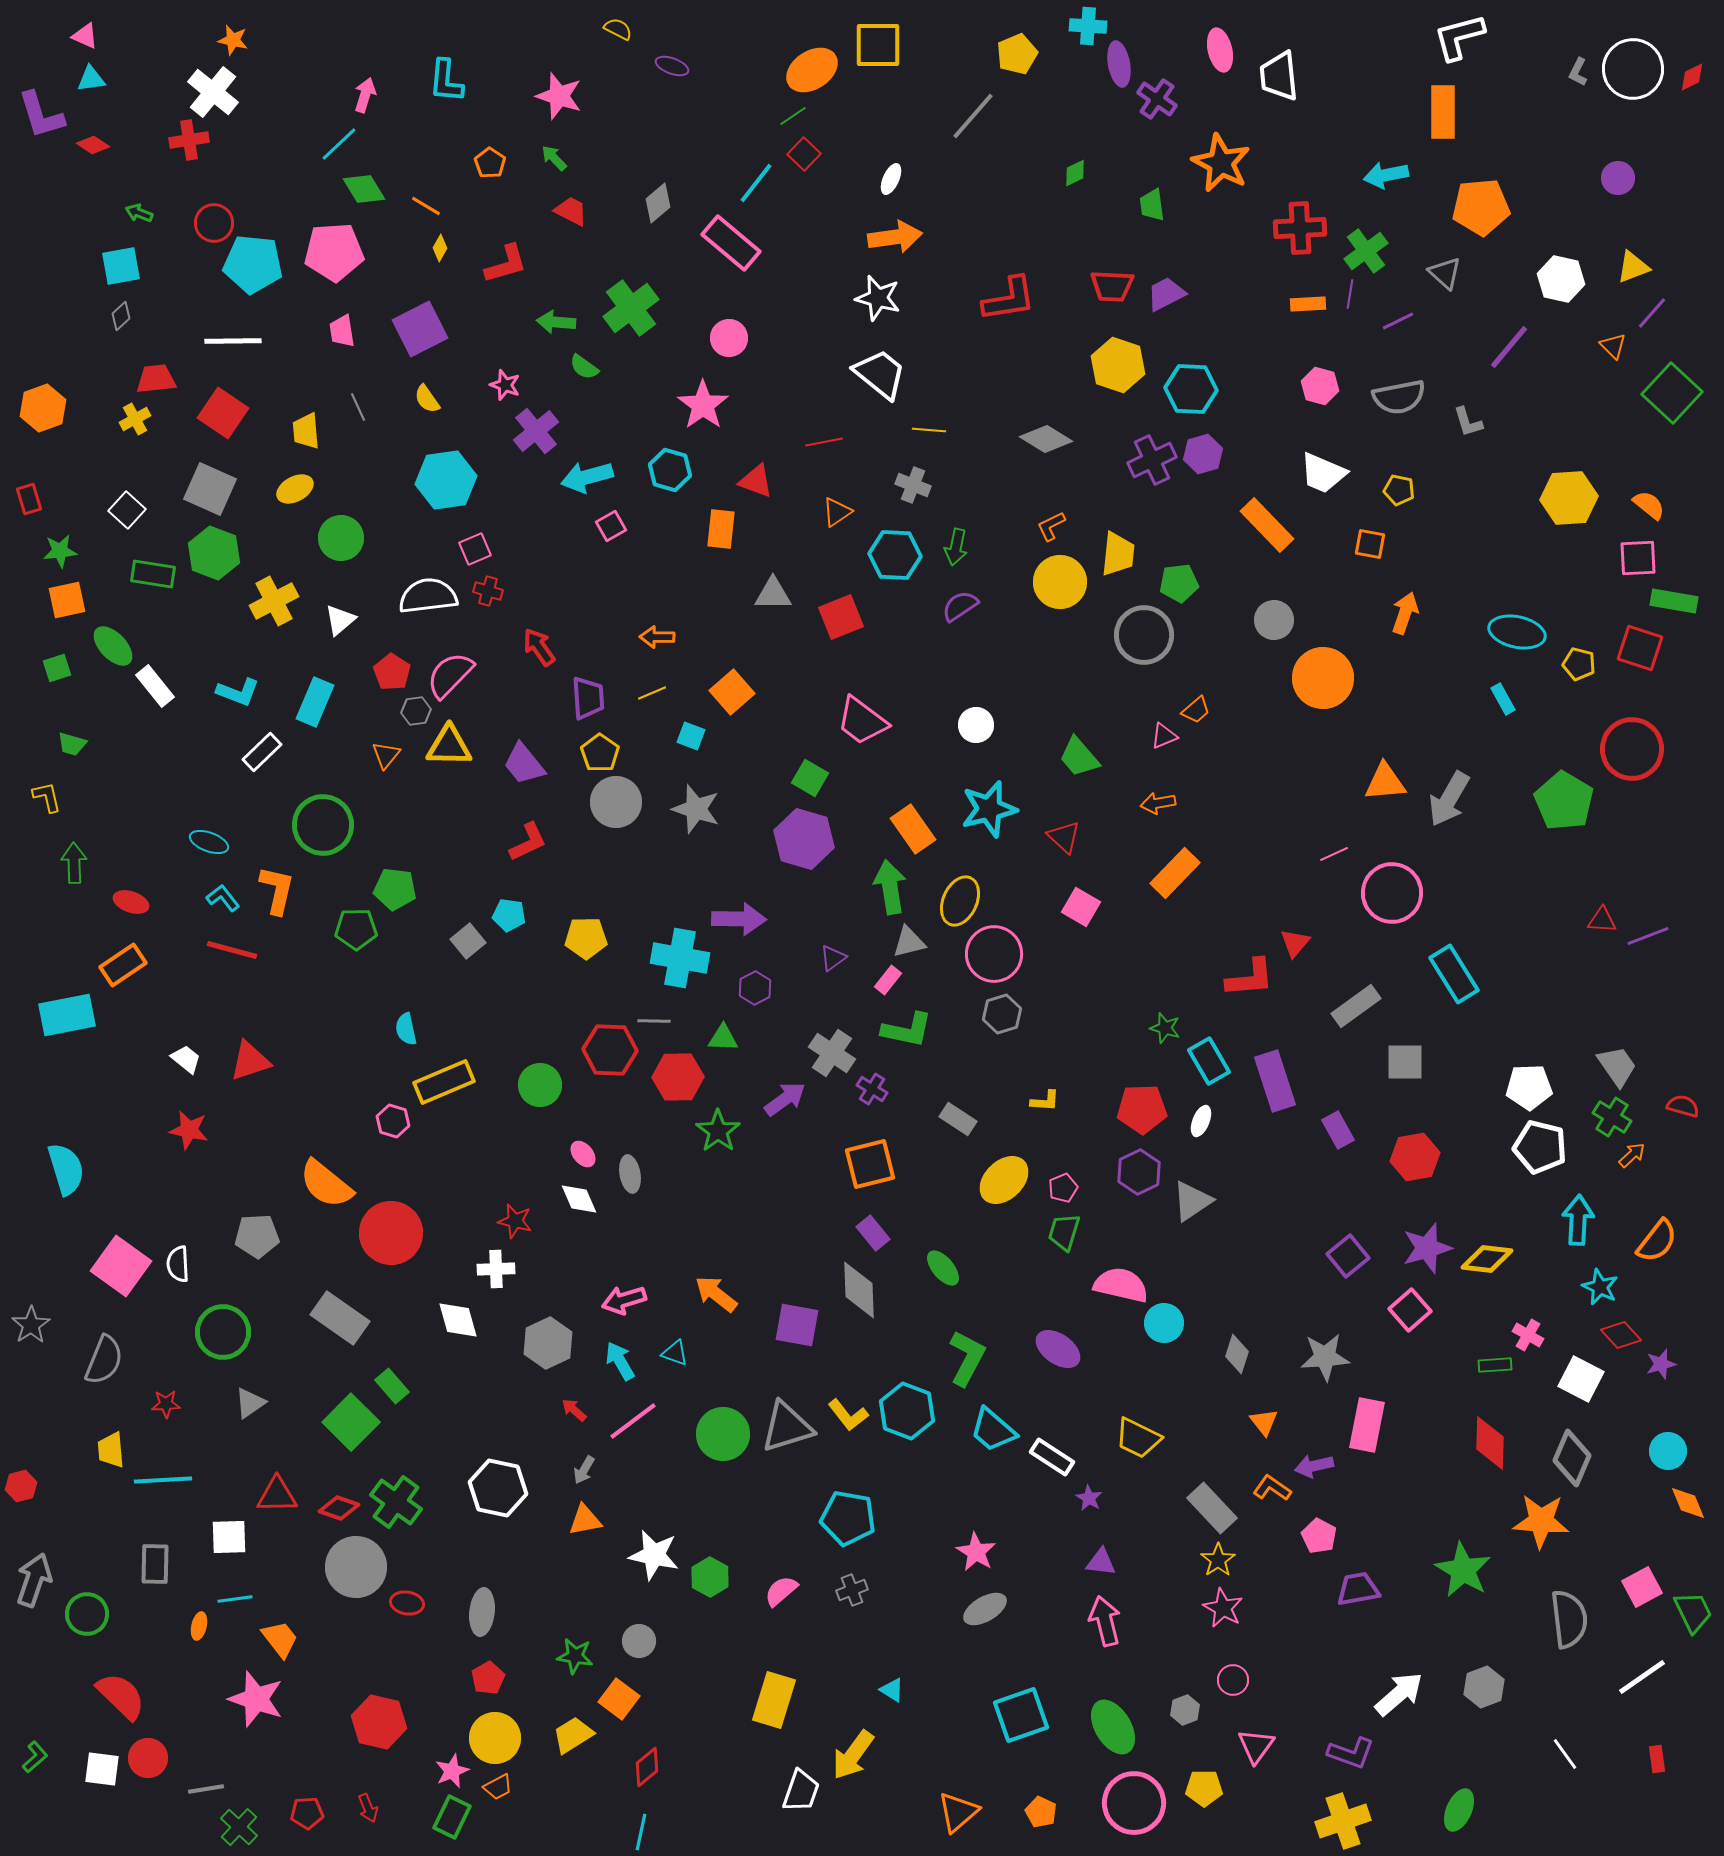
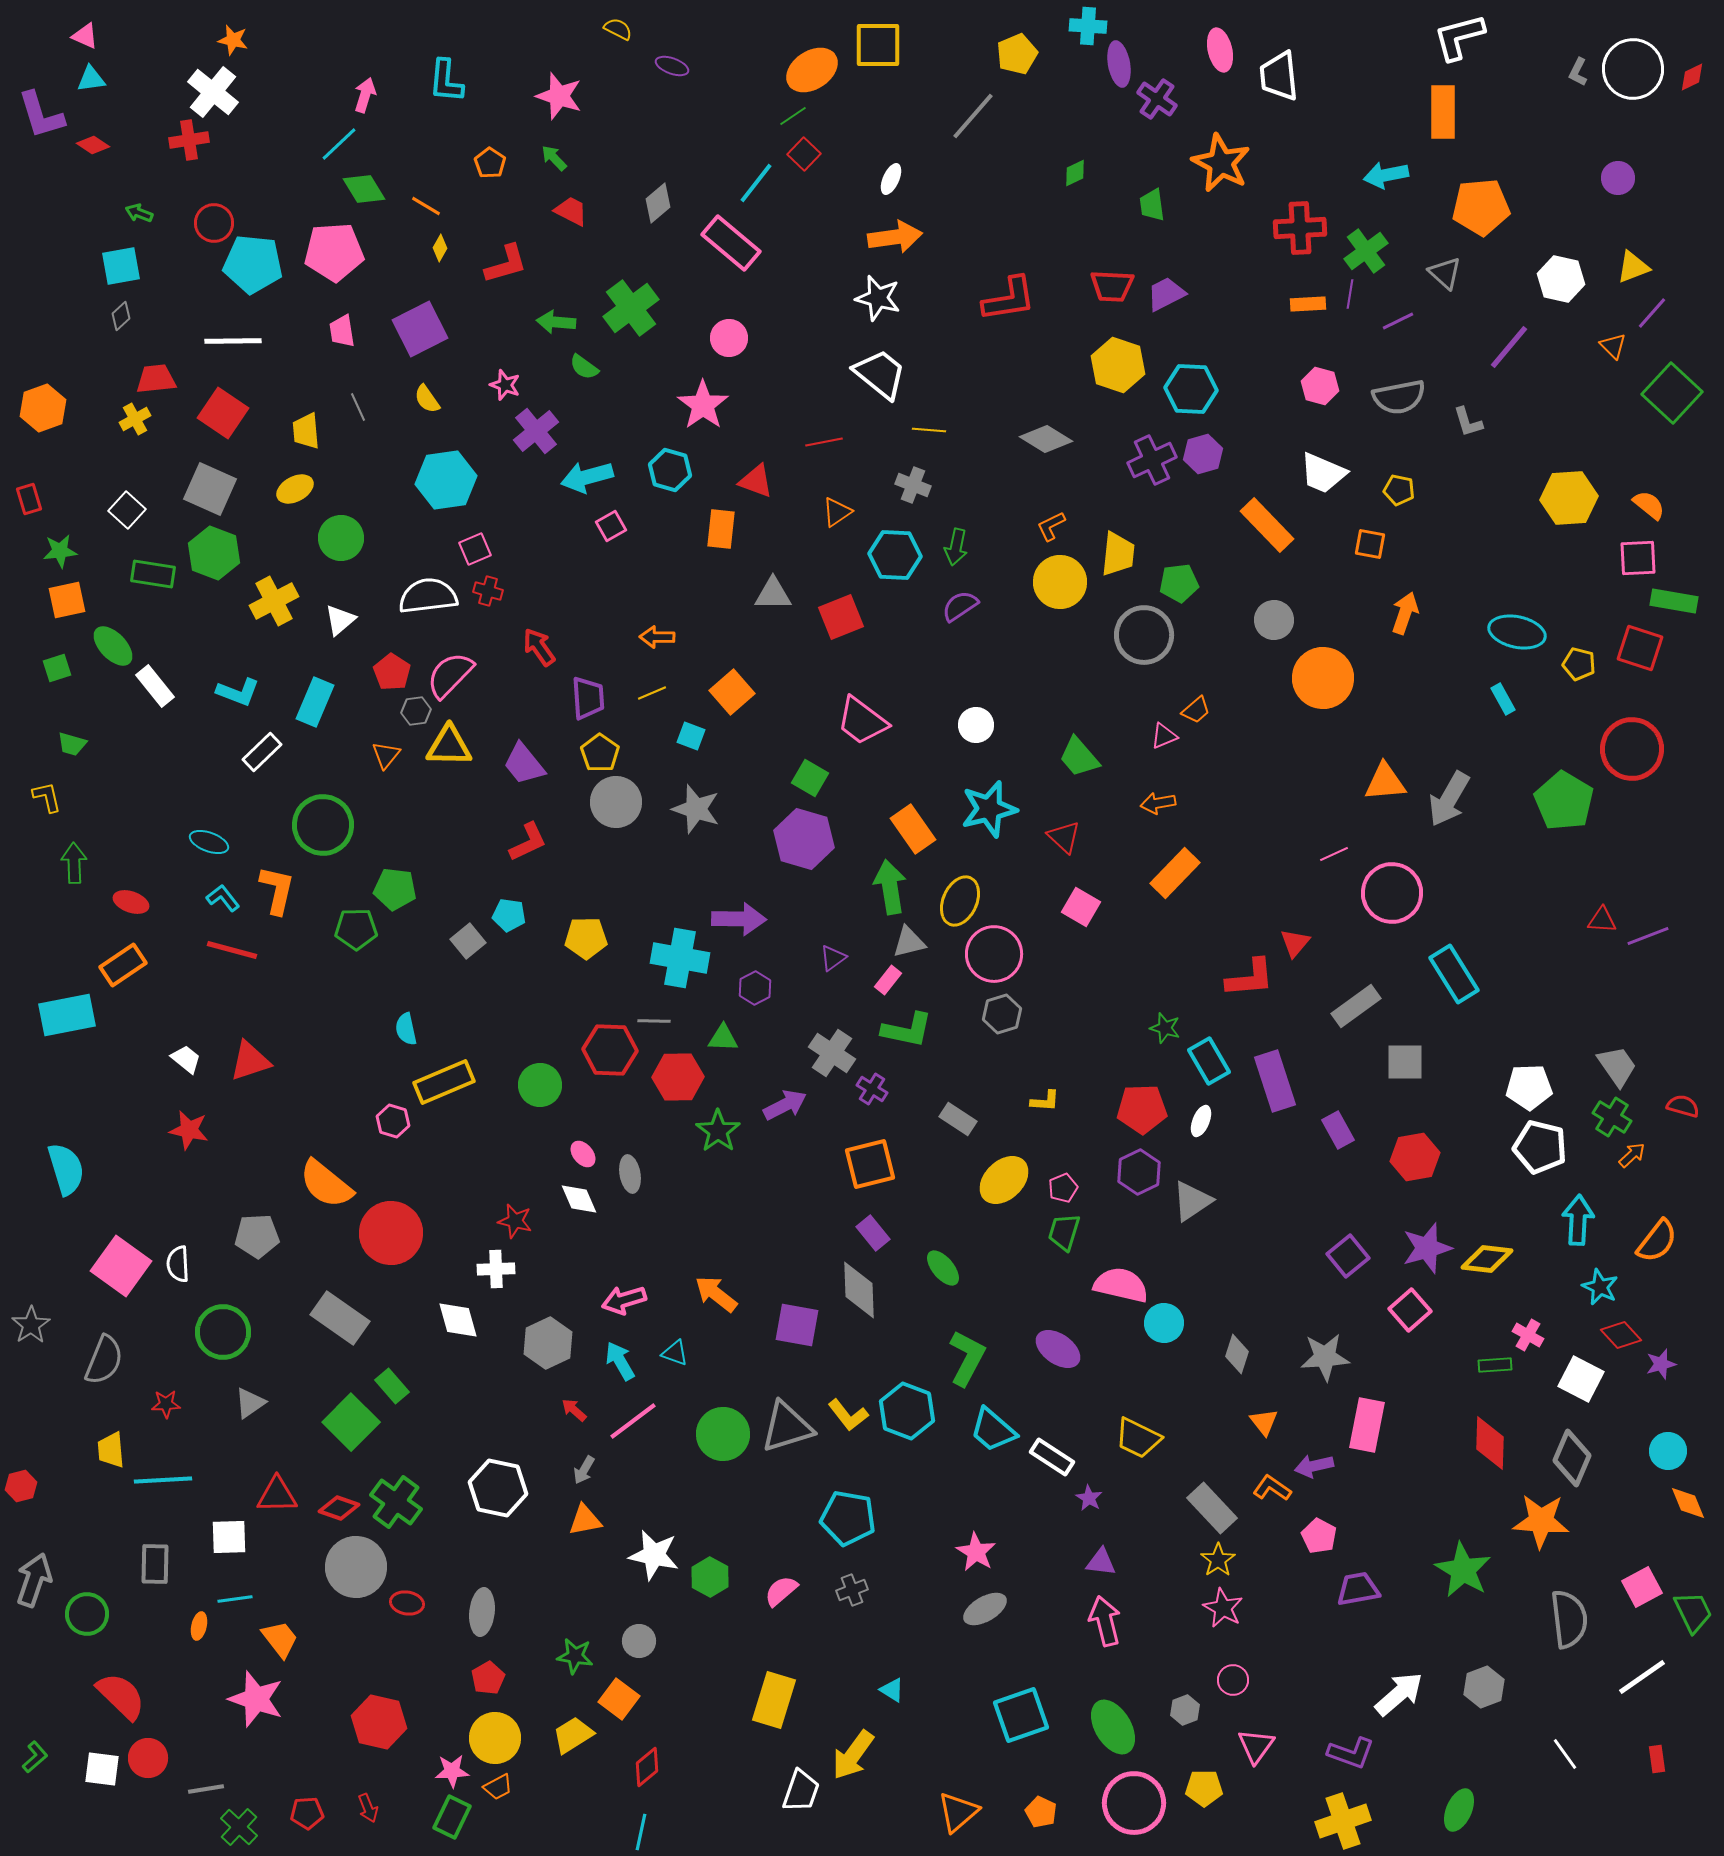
purple arrow at (785, 1099): moved 6 px down; rotated 9 degrees clockwise
pink star at (452, 1771): rotated 20 degrees clockwise
